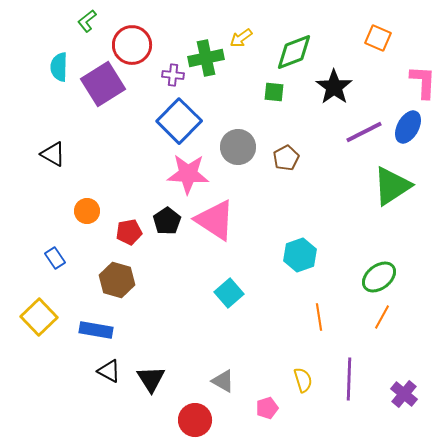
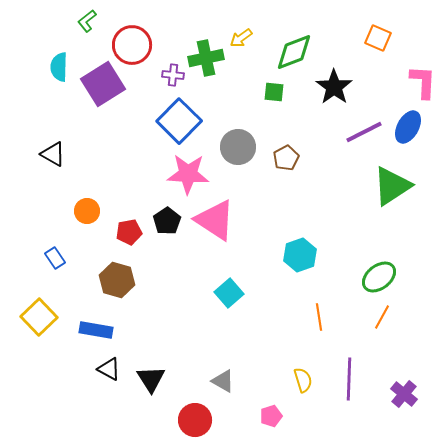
black triangle at (109, 371): moved 2 px up
pink pentagon at (267, 408): moved 4 px right, 8 px down
